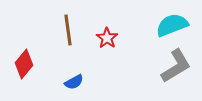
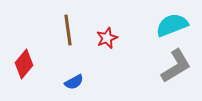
red star: rotated 15 degrees clockwise
